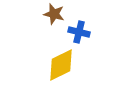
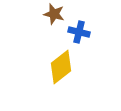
yellow diamond: moved 2 px down; rotated 12 degrees counterclockwise
